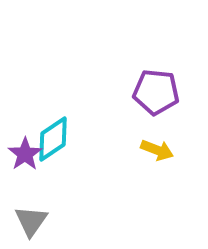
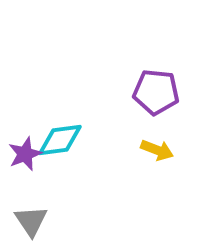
cyan diamond: moved 7 px right, 1 px down; rotated 27 degrees clockwise
purple star: rotated 12 degrees clockwise
gray triangle: rotated 9 degrees counterclockwise
